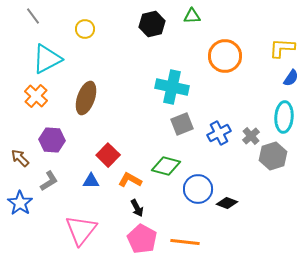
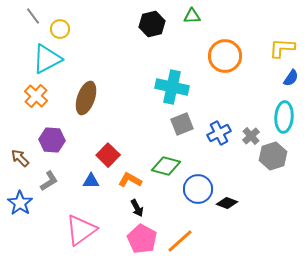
yellow circle: moved 25 px left
pink triangle: rotated 16 degrees clockwise
orange line: moved 5 px left, 1 px up; rotated 48 degrees counterclockwise
